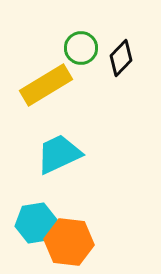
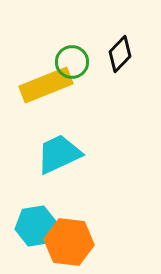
green circle: moved 9 px left, 14 px down
black diamond: moved 1 px left, 4 px up
yellow rectangle: rotated 9 degrees clockwise
cyan hexagon: moved 3 px down
